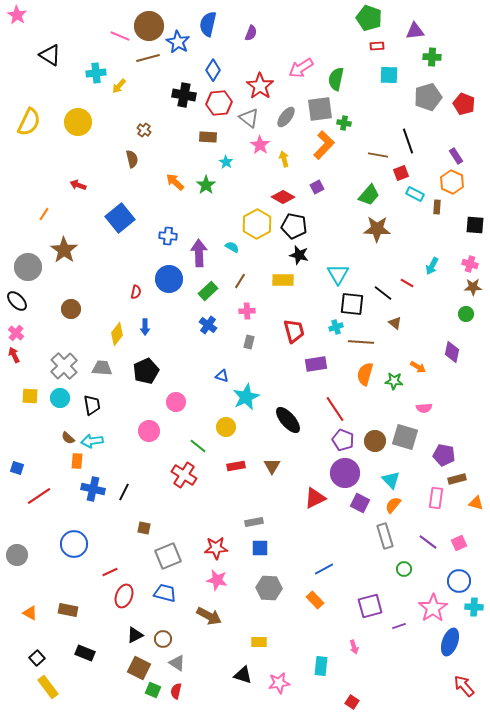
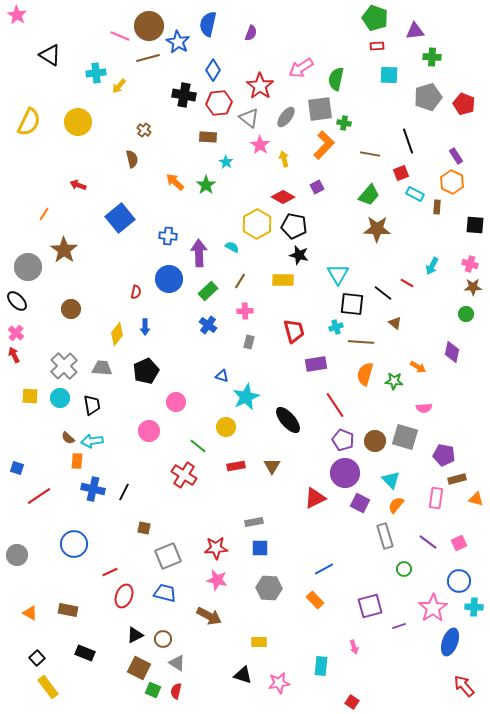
green pentagon at (369, 18): moved 6 px right
brown line at (378, 155): moved 8 px left, 1 px up
pink cross at (247, 311): moved 2 px left
red line at (335, 409): moved 4 px up
orange triangle at (476, 503): moved 4 px up
orange semicircle at (393, 505): moved 3 px right
